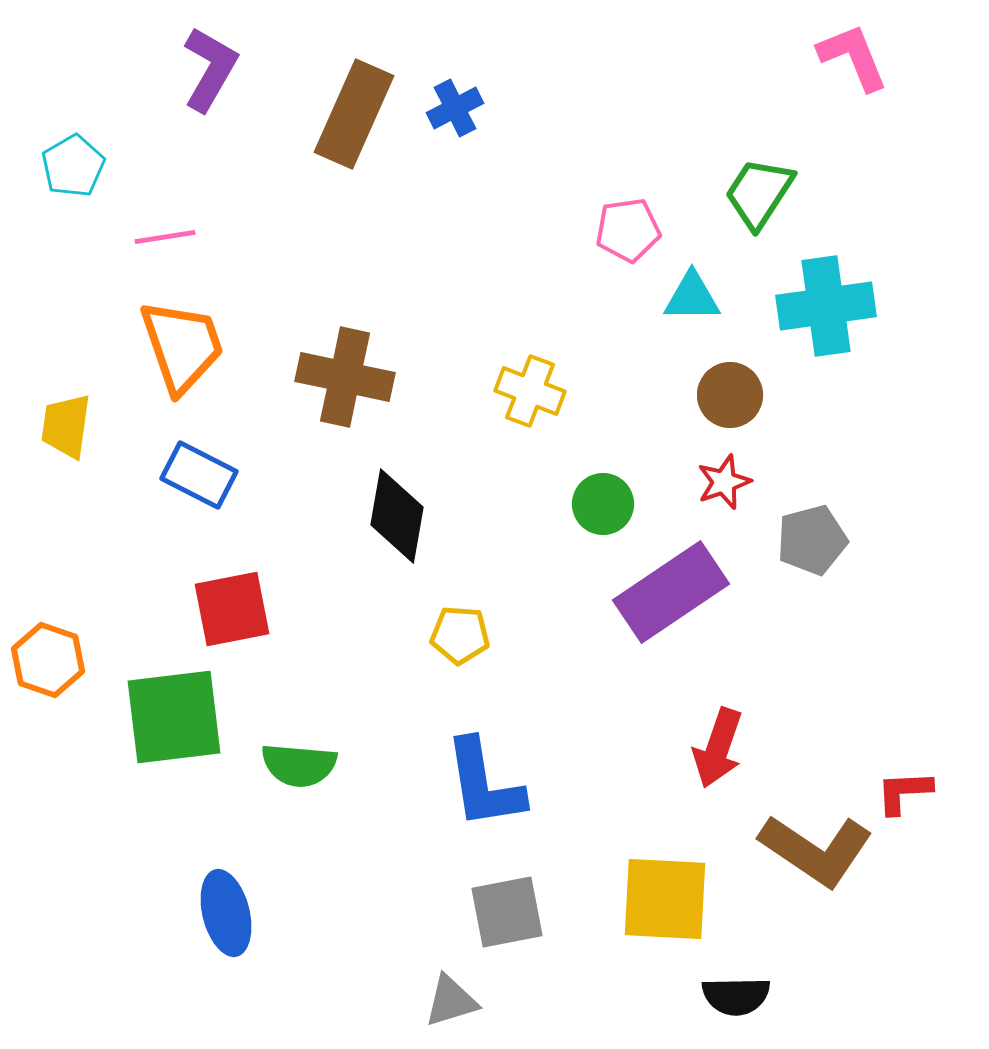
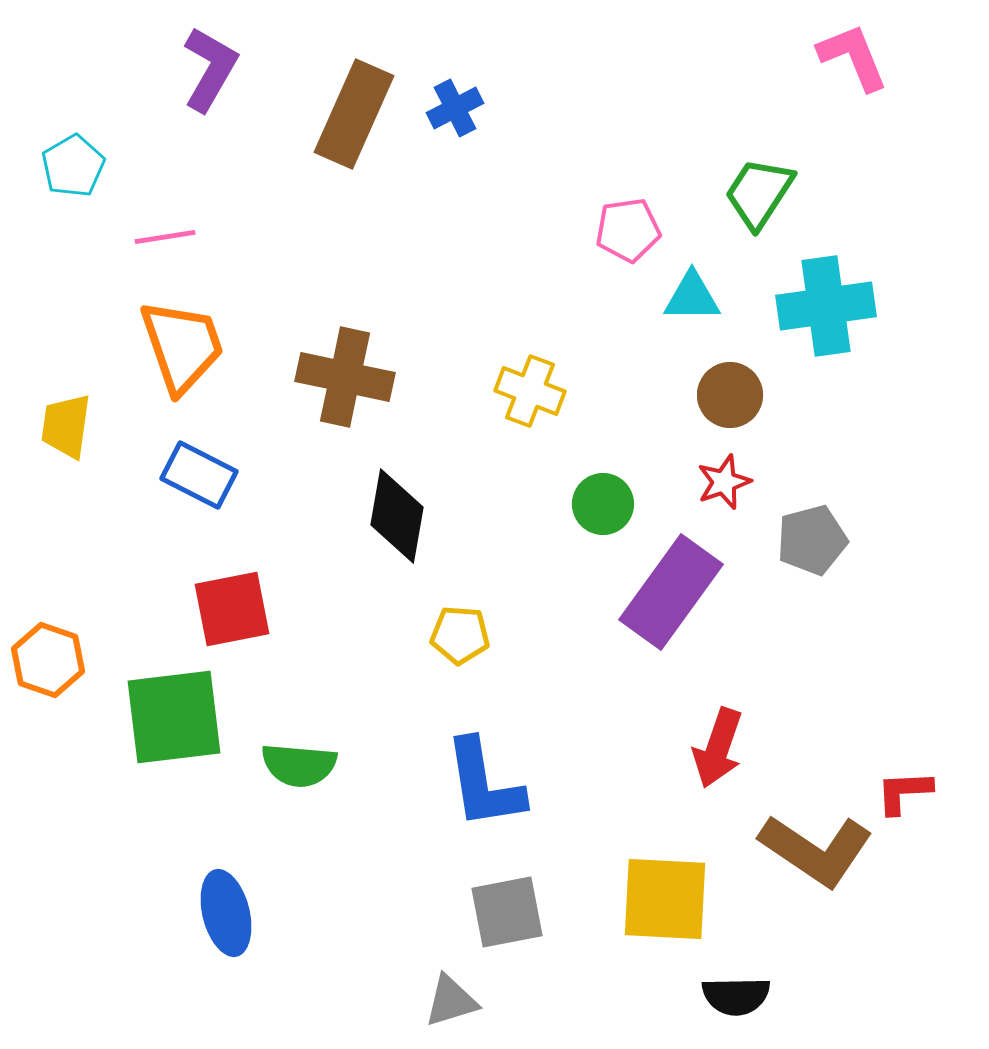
purple rectangle: rotated 20 degrees counterclockwise
